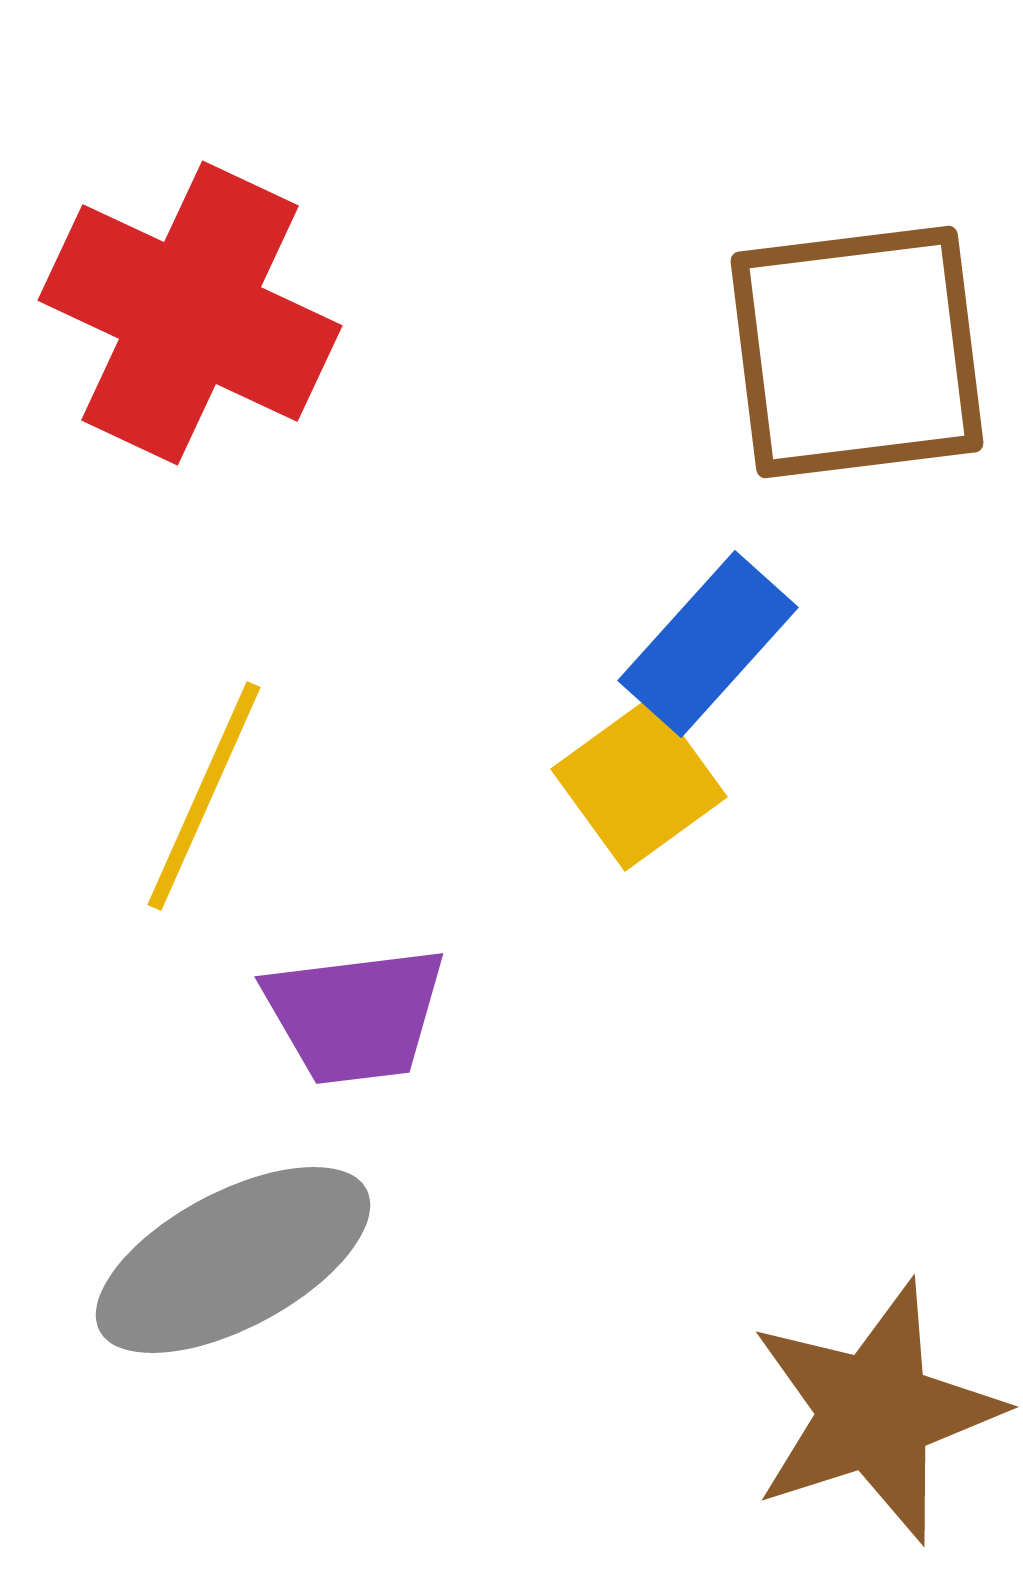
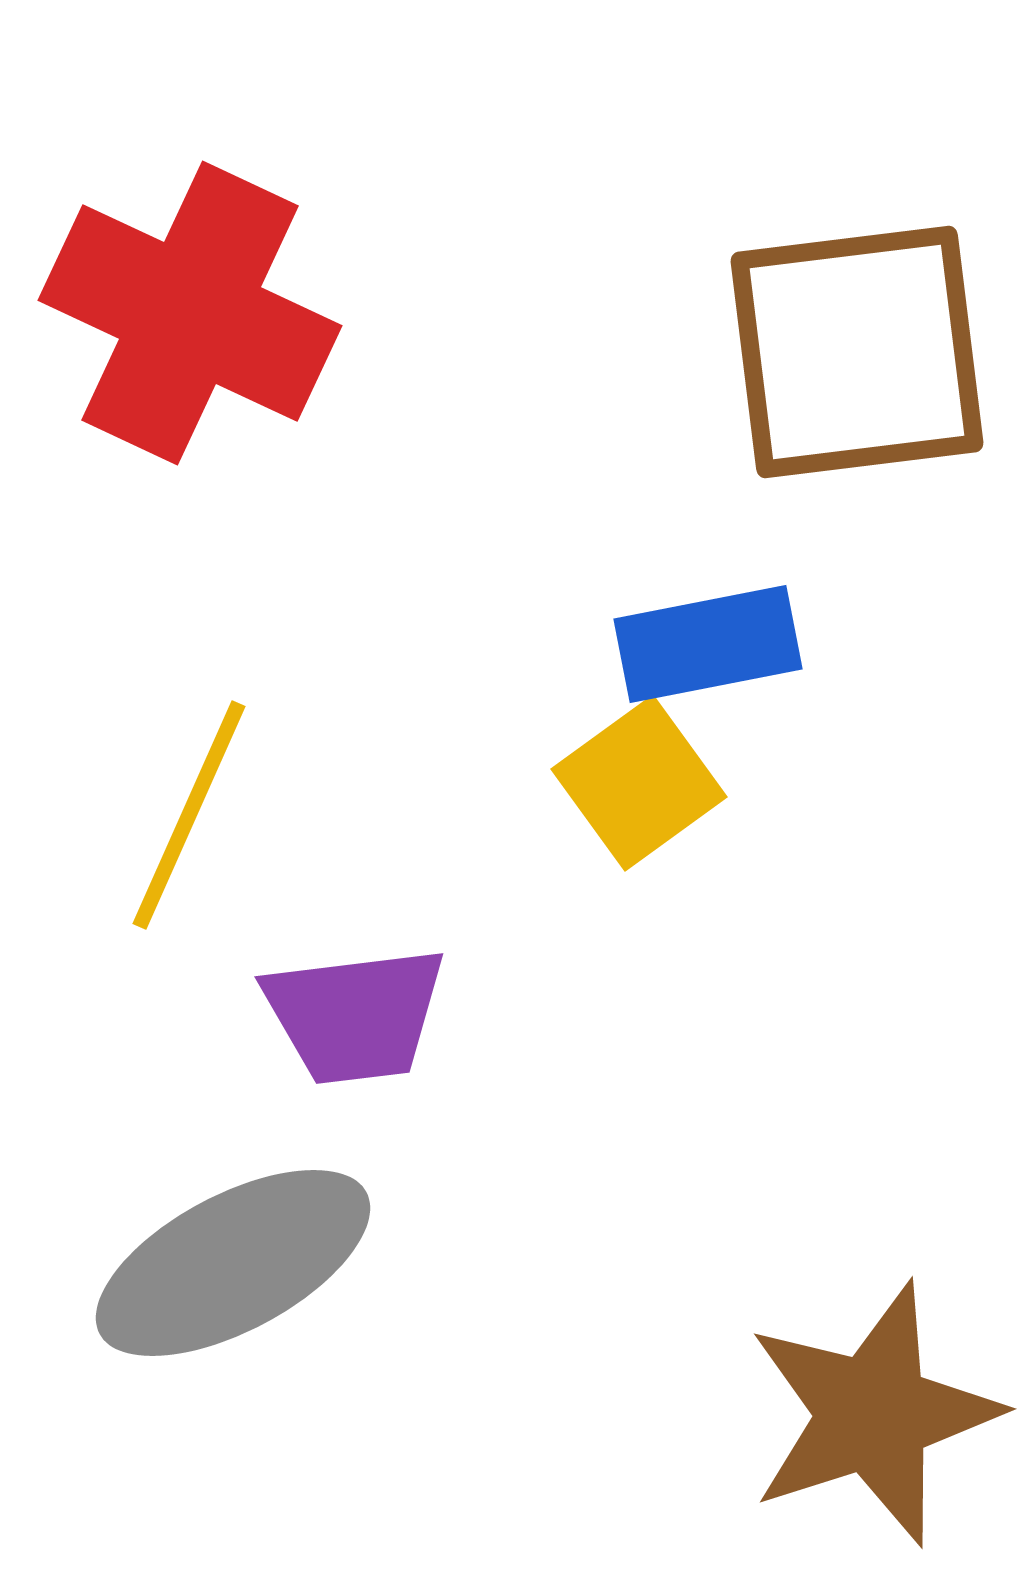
blue rectangle: rotated 37 degrees clockwise
yellow line: moved 15 px left, 19 px down
gray ellipse: moved 3 px down
brown star: moved 2 px left, 2 px down
